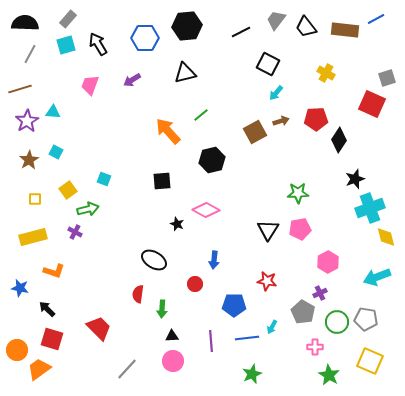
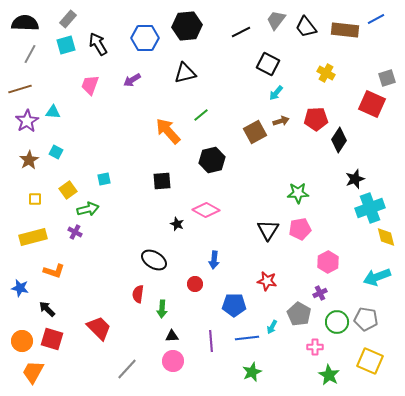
cyan square at (104, 179): rotated 32 degrees counterclockwise
gray pentagon at (303, 312): moved 4 px left, 2 px down
orange circle at (17, 350): moved 5 px right, 9 px up
orange trapezoid at (39, 369): moved 6 px left, 3 px down; rotated 25 degrees counterclockwise
green star at (252, 374): moved 2 px up
